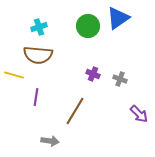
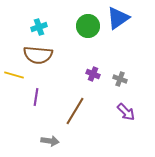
purple arrow: moved 13 px left, 2 px up
